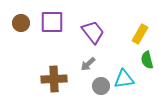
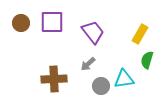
green semicircle: rotated 30 degrees clockwise
